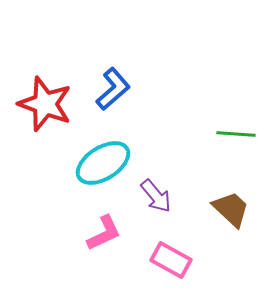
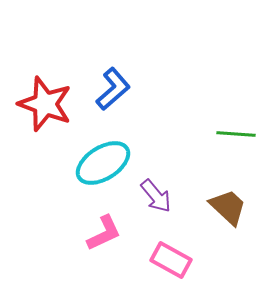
brown trapezoid: moved 3 px left, 2 px up
